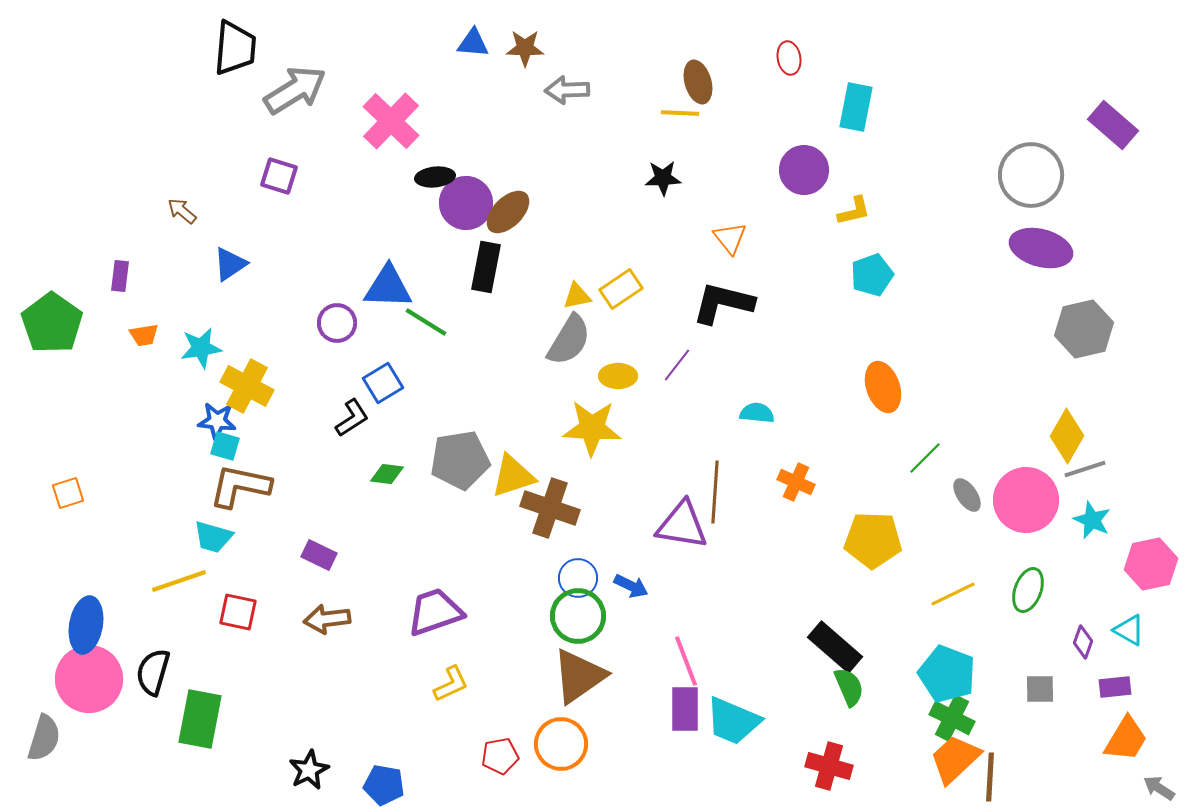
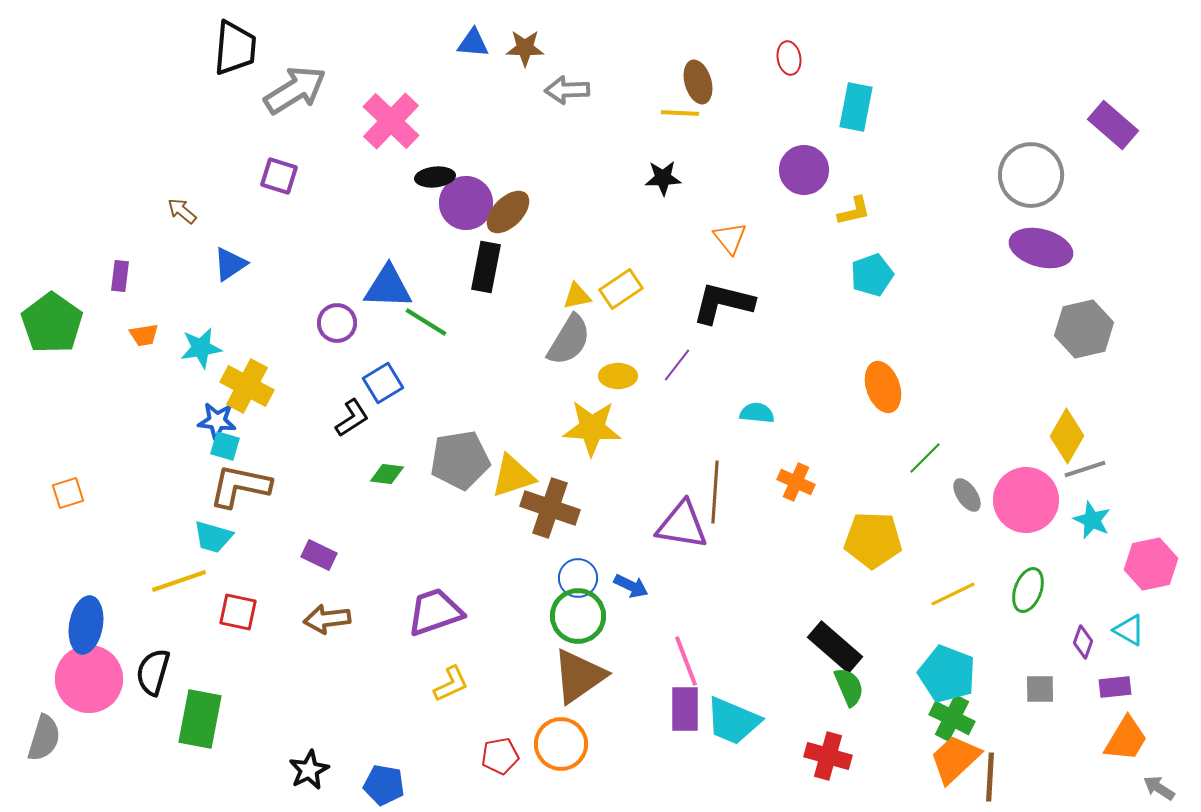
red cross at (829, 766): moved 1 px left, 10 px up
